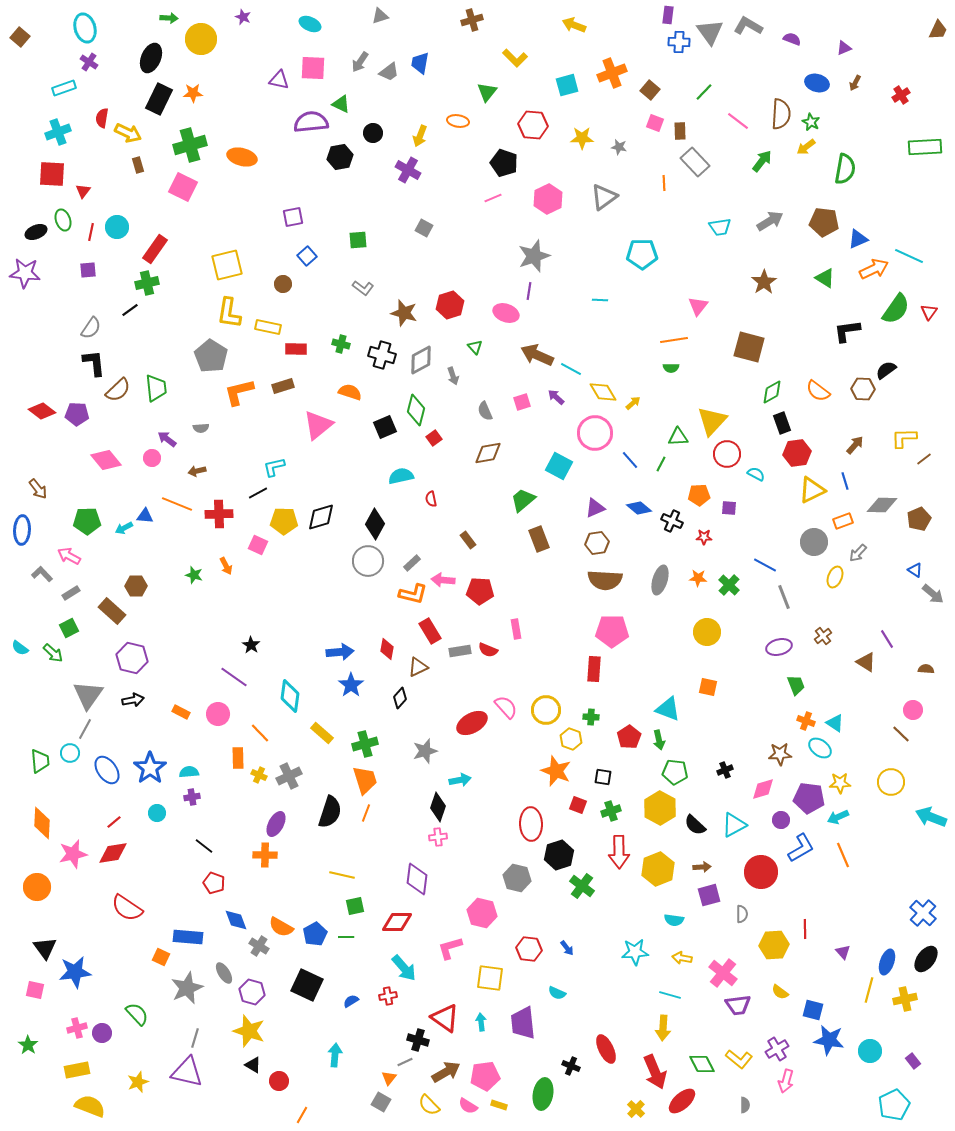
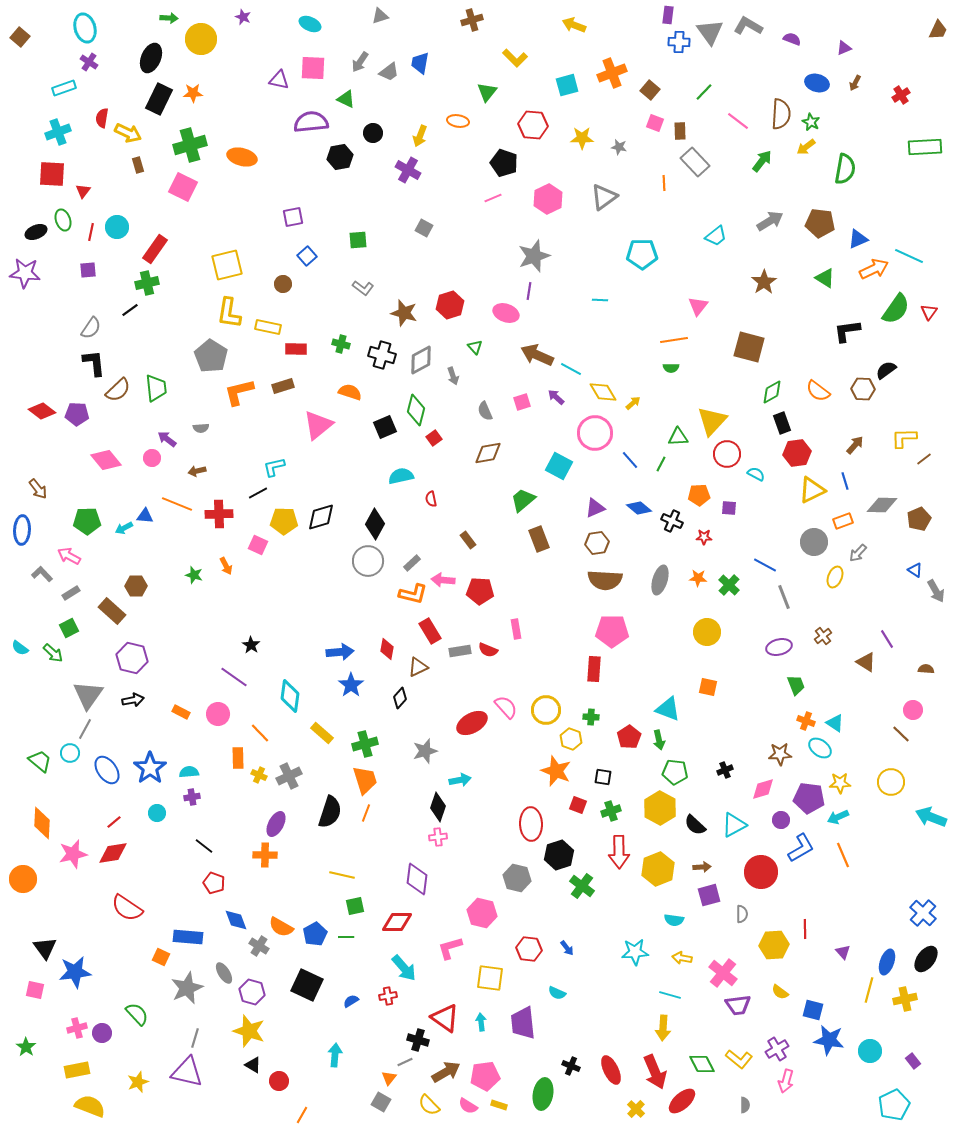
green triangle at (341, 104): moved 5 px right, 5 px up
brown pentagon at (824, 222): moved 4 px left, 1 px down
cyan trapezoid at (720, 227): moved 4 px left, 9 px down; rotated 30 degrees counterclockwise
gray arrow at (933, 594): moved 3 px right, 3 px up; rotated 20 degrees clockwise
green trapezoid at (40, 761): rotated 45 degrees counterclockwise
orange circle at (37, 887): moved 14 px left, 8 px up
green star at (28, 1045): moved 2 px left, 2 px down
red ellipse at (606, 1049): moved 5 px right, 21 px down
